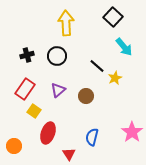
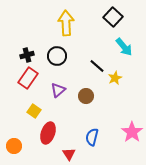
red rectangle: moved 3 px right, 11 px up
